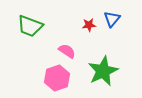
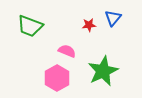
blue triangle: moved 1 px right, 1 px up
pink semicircle: rotated 12 degrees counterclockwise
pink hexagon: rotated 10 degrees counterclockwise
